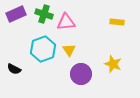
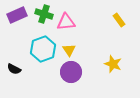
purple rectangle: moved 1 px right, 1 px down
yellow rectangle: moved 2 px right, 2 px up; rotated 48 degrees clockwise
purple circle: moved 10 px left, 2 px up
